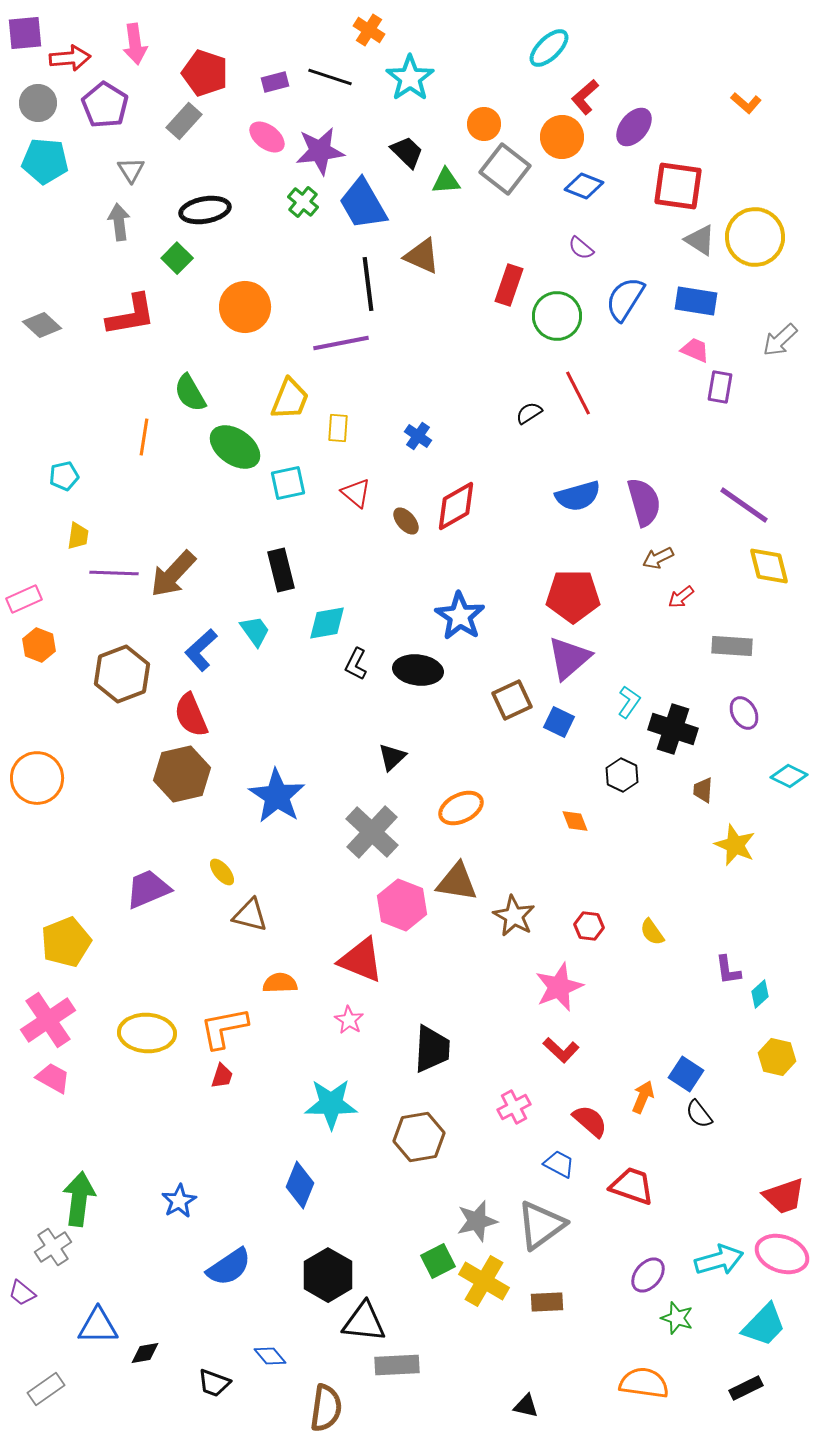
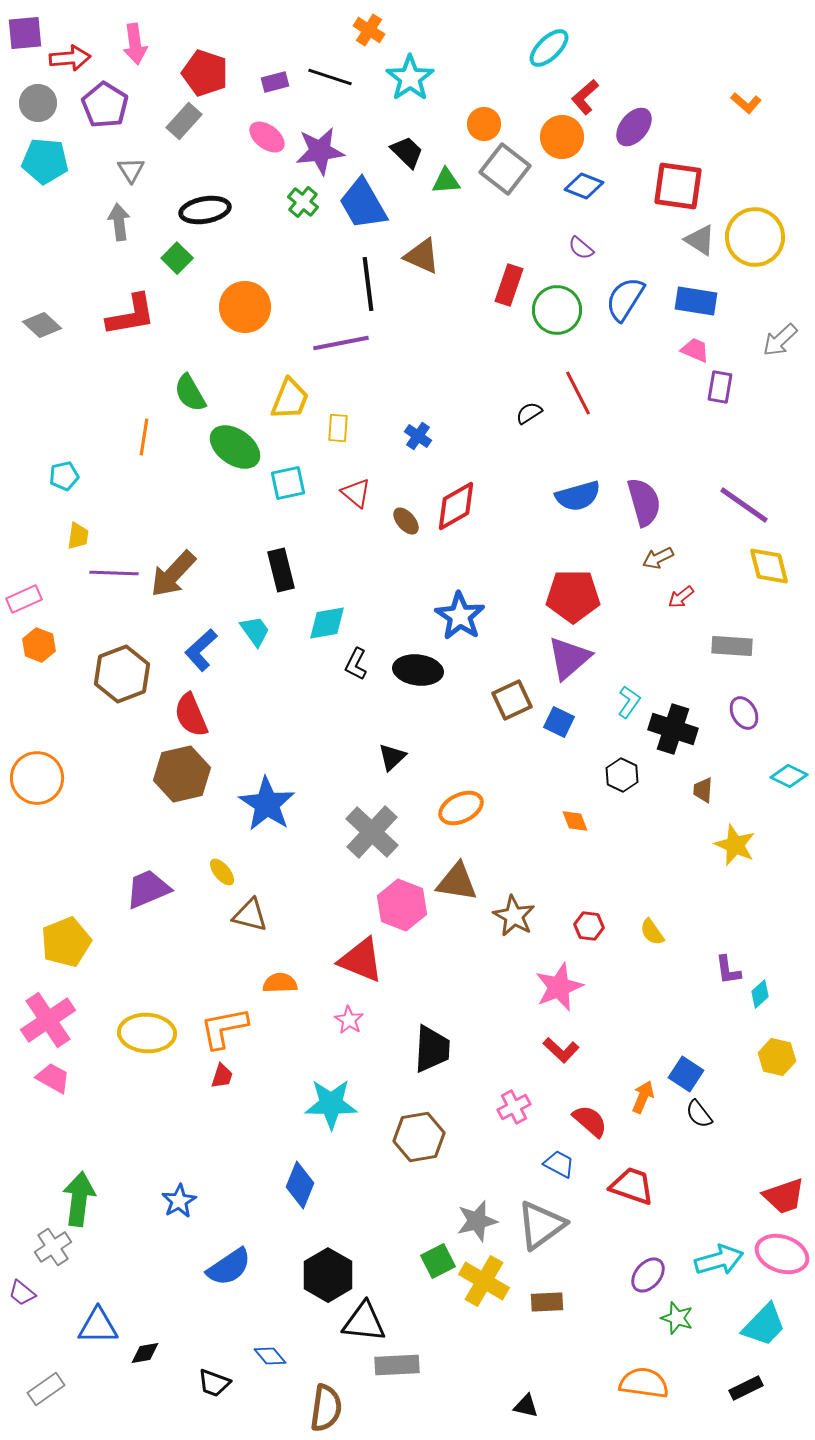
green circle at (557, 316): moved 6 px up
blue star at (277, 796): moved 10 px left, 8 px down
